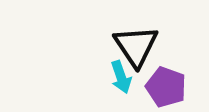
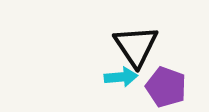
cyan arrow: rotated 76 degrees counterclockwise
